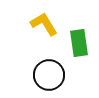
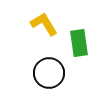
black circle: moved 2 px up
